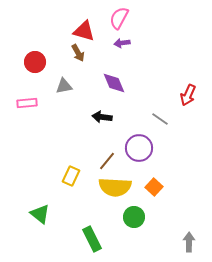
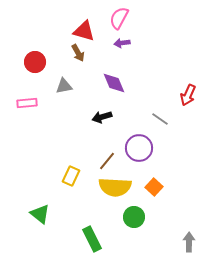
black arrow: rotated 24 degrees counterclockwise
